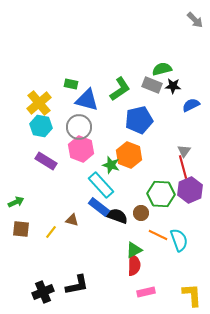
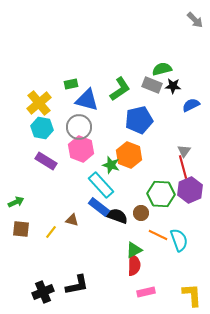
green rectangle: rotated 24 degrees counterclockwise
cyan hexagon: moved 1 px right, 2 px down
